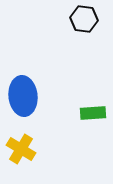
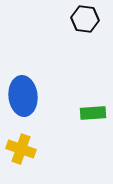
black hexagon: moved 1 px right
yellow cross: rotated 12 degrees counterclockwise
